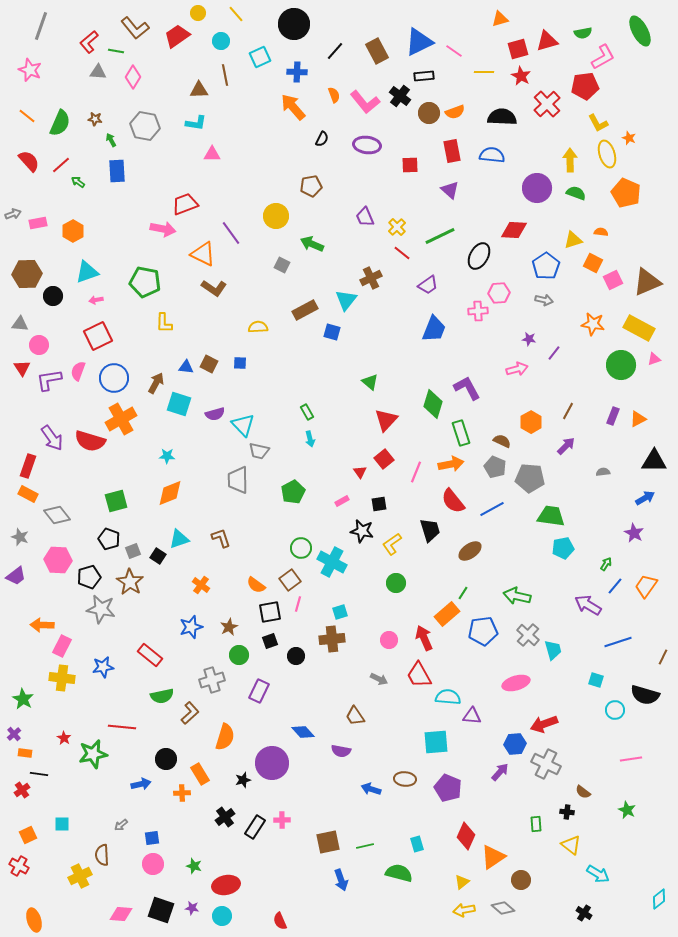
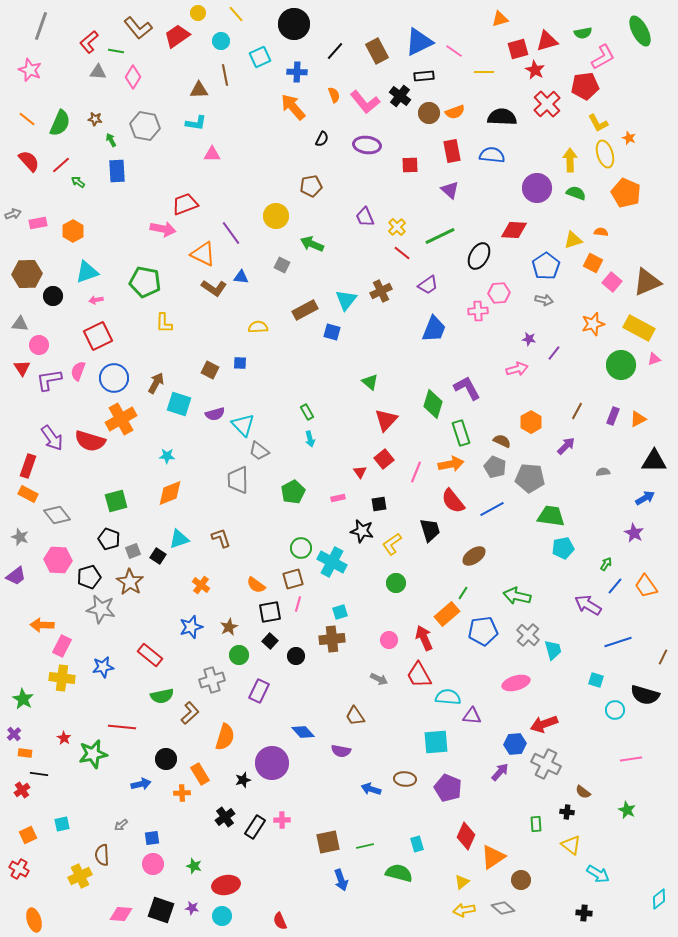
brown L-shape at (135, 28): moved 3 px right
red star at (521, 76): moved 14 px right, 6 px up
orange line at (27, 116): moved 3 px down
yellow ellipse at (607, 154): moved 2 px left
brown cross at (371, 278): moved 10 px right, 13 px down
pink square at (613, 280): moved 1 px left, 2 px down; rotated 24 degrees counterclockwise
orange star at (593, 324): rotated 25 degrees counterclockwise
brown square at (209, 364): moved 1 px right, 6 px down
blue triangle at (186, 367): moved 55 px right, 90 px up
brown line at (568, 411): moved 9 px right
gray trapezoid at (259, 451): rotated 25 degrees clockwise
pink rectangle at (342, 501): moved 4 px left, 3 px up; rotated 16 degrees clockwise
brown ellipse at (470, 551): moved 4 px right, 5 px down
brown square at (290, 580): moved 3 px right, 1 px up; rotated 20 degrees clockwise
orange trapezoid at (646, 586): rotated 70 degrees counterclockwise
black square at (270, 641): rotated 28 degrees counterclockwise
cyan square at (62, 824): rotated 14 degrees counterclockwise
red cross at (19, 866): moved 3 px down
black cross at (584, 913): rotated 28 degrees counterclockwise
